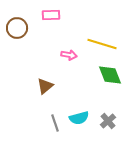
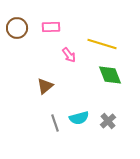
pink rectangle: moved 12 px down
pink arrow: rotated 42 degrees clockwise
